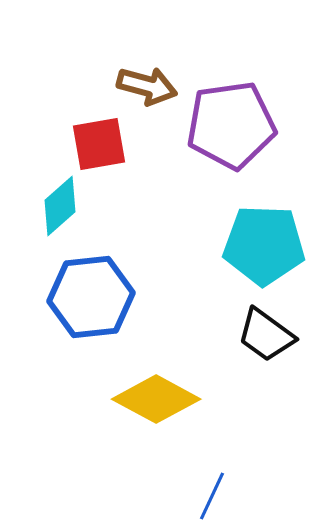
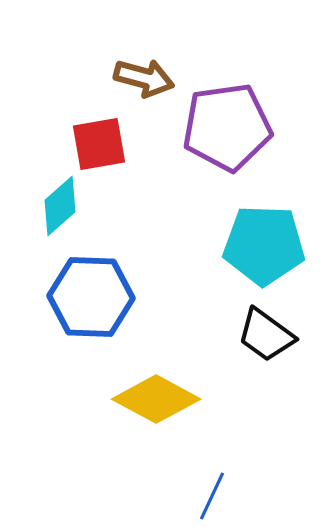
brown arrow: moved 3 px left, 8 px up
purple pentagon: moved 4 px left, 2 px down
blue hexagon: rotated 8 degrees clockwise
